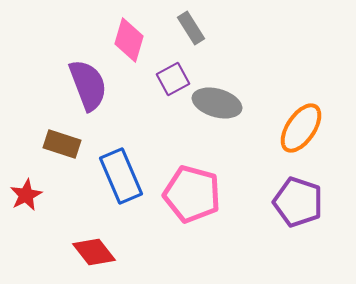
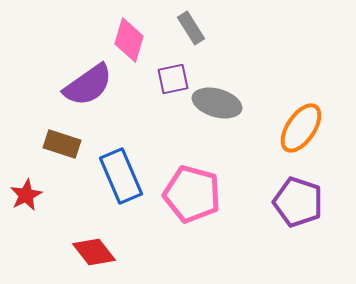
purple square: rotated 16 degrees clockwise
purple semicircle: rotated 76 degrees clockwise
